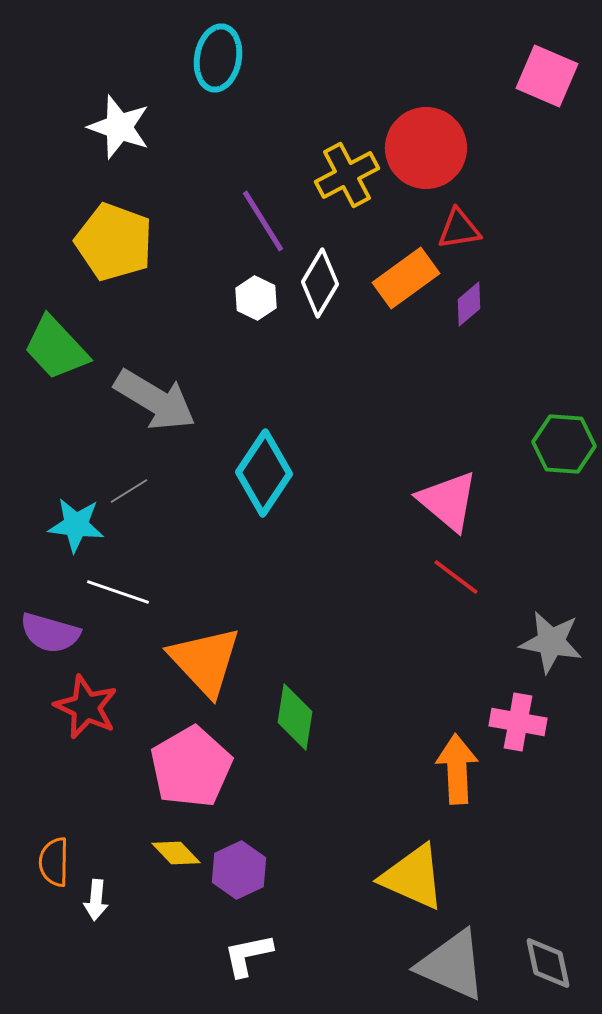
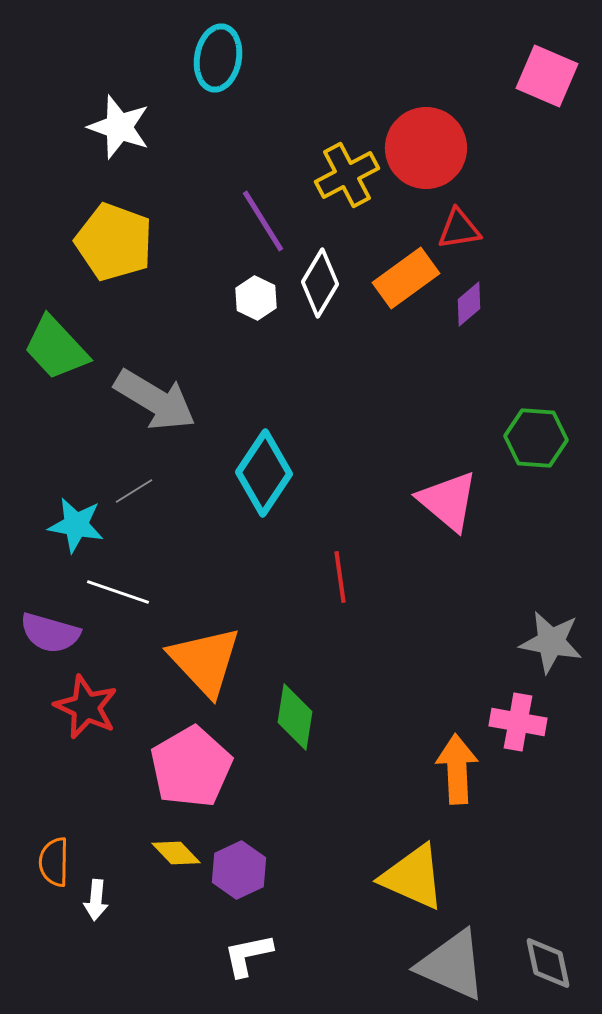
green hexagon: moved 28 px left, 6 px up
gray line: moved 5 px right
cyan star: rotated 4 degrees clockwise
red line: moved 116 px left; rotated 45 degrees clockwise
